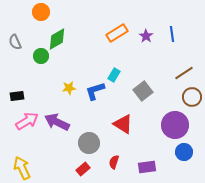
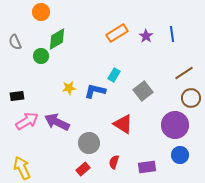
blue L-shape: rotated 30 degrees clockwise
brown circle: moved 1 px left, 1 px down
blue circle: moved 4 px left, 3 px down
